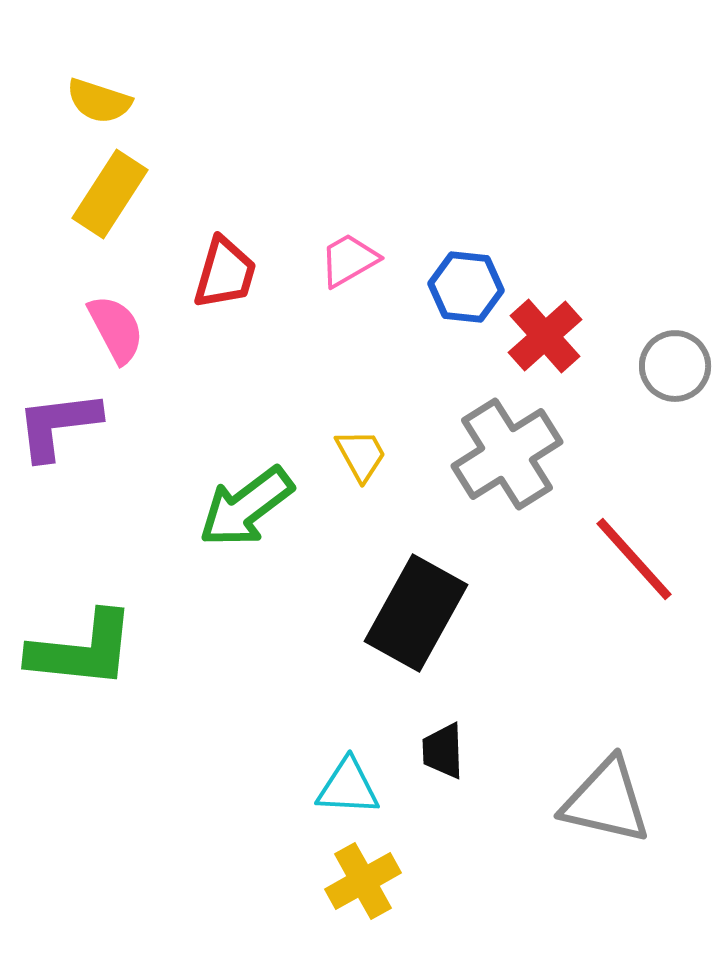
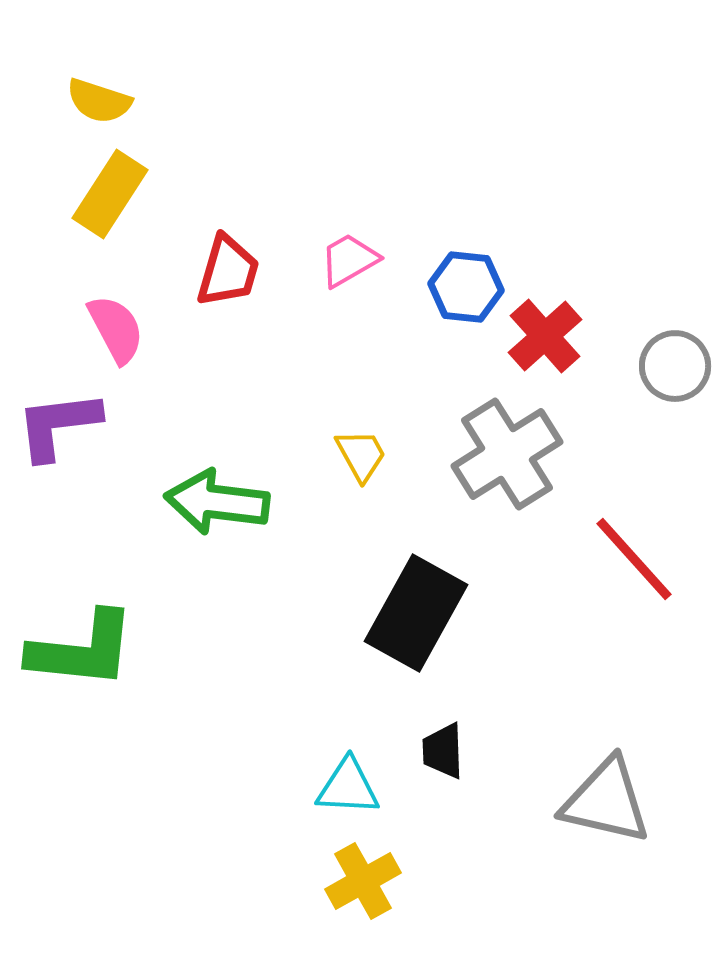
red trapezoid: moved 3 px right, 2 px up
green arrow: moved 29 px left, 5 px up; rotated 44 degrees clockwise
